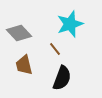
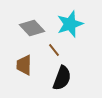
gray diamond: moved 13 px right, 5 px up
brown line: moved 1 px left, 1 px down
brown trapezoid: rotated 15 degrees clockwise
